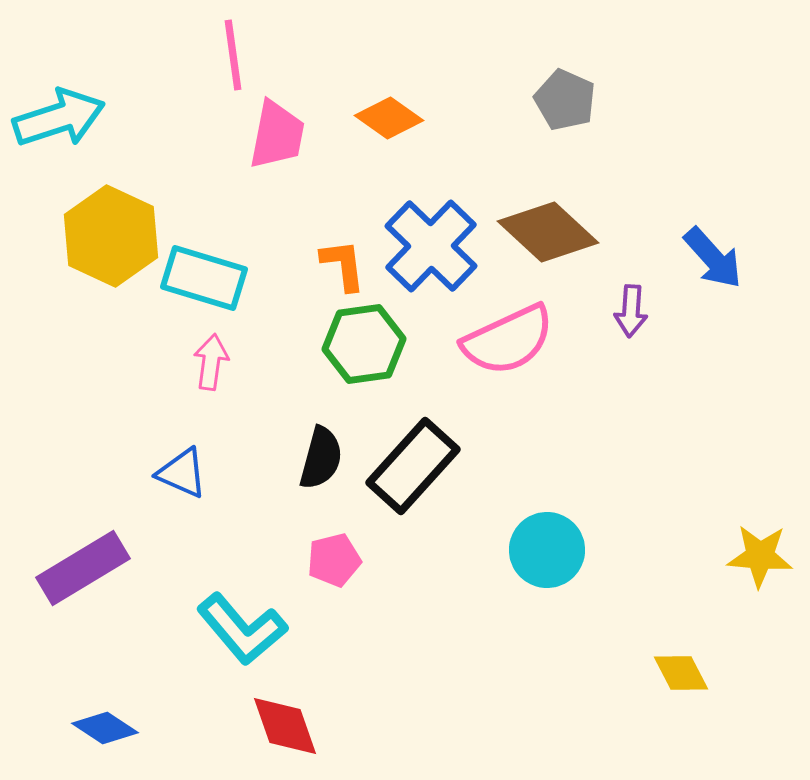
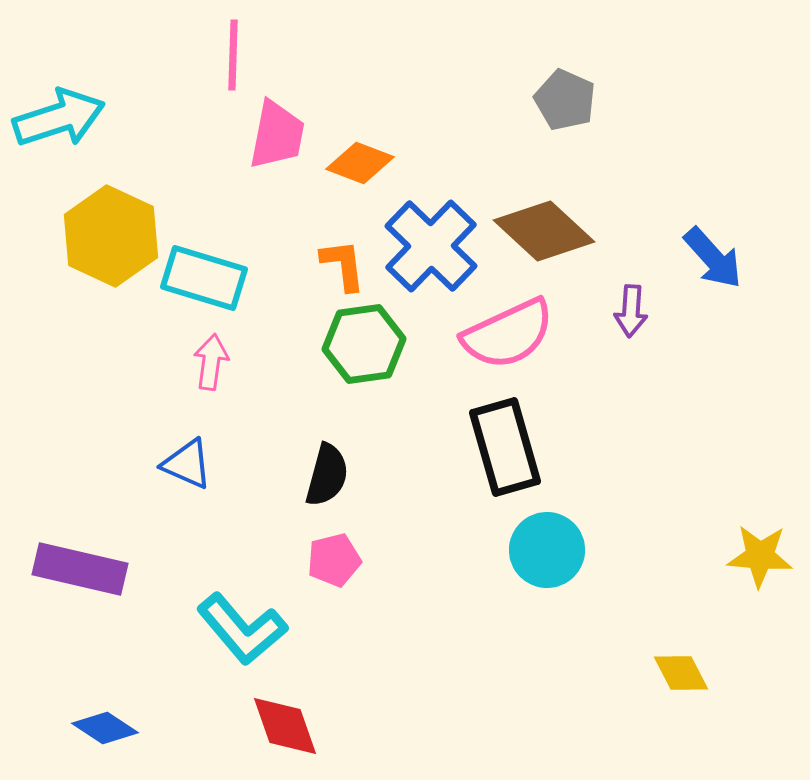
pink line: rotated 10 degrees clockwise
orange diamond: moved 29 px left, 45 px down; rotated 14 degrees counterclockwise
brown diamond: moved 4 px left, 1 px up
pink semicircle: moved 6 px up
black semicircle: moved 6 px right, 17 px down
black rectangle: moved 92 px right, 19 px up; rotated 58 degrees counterclockwise
blue triangle: moved 5 px right, 9 px up
purple rectangle: moved 3 px left, 1 px down; rotated 44 degrees clockwise
